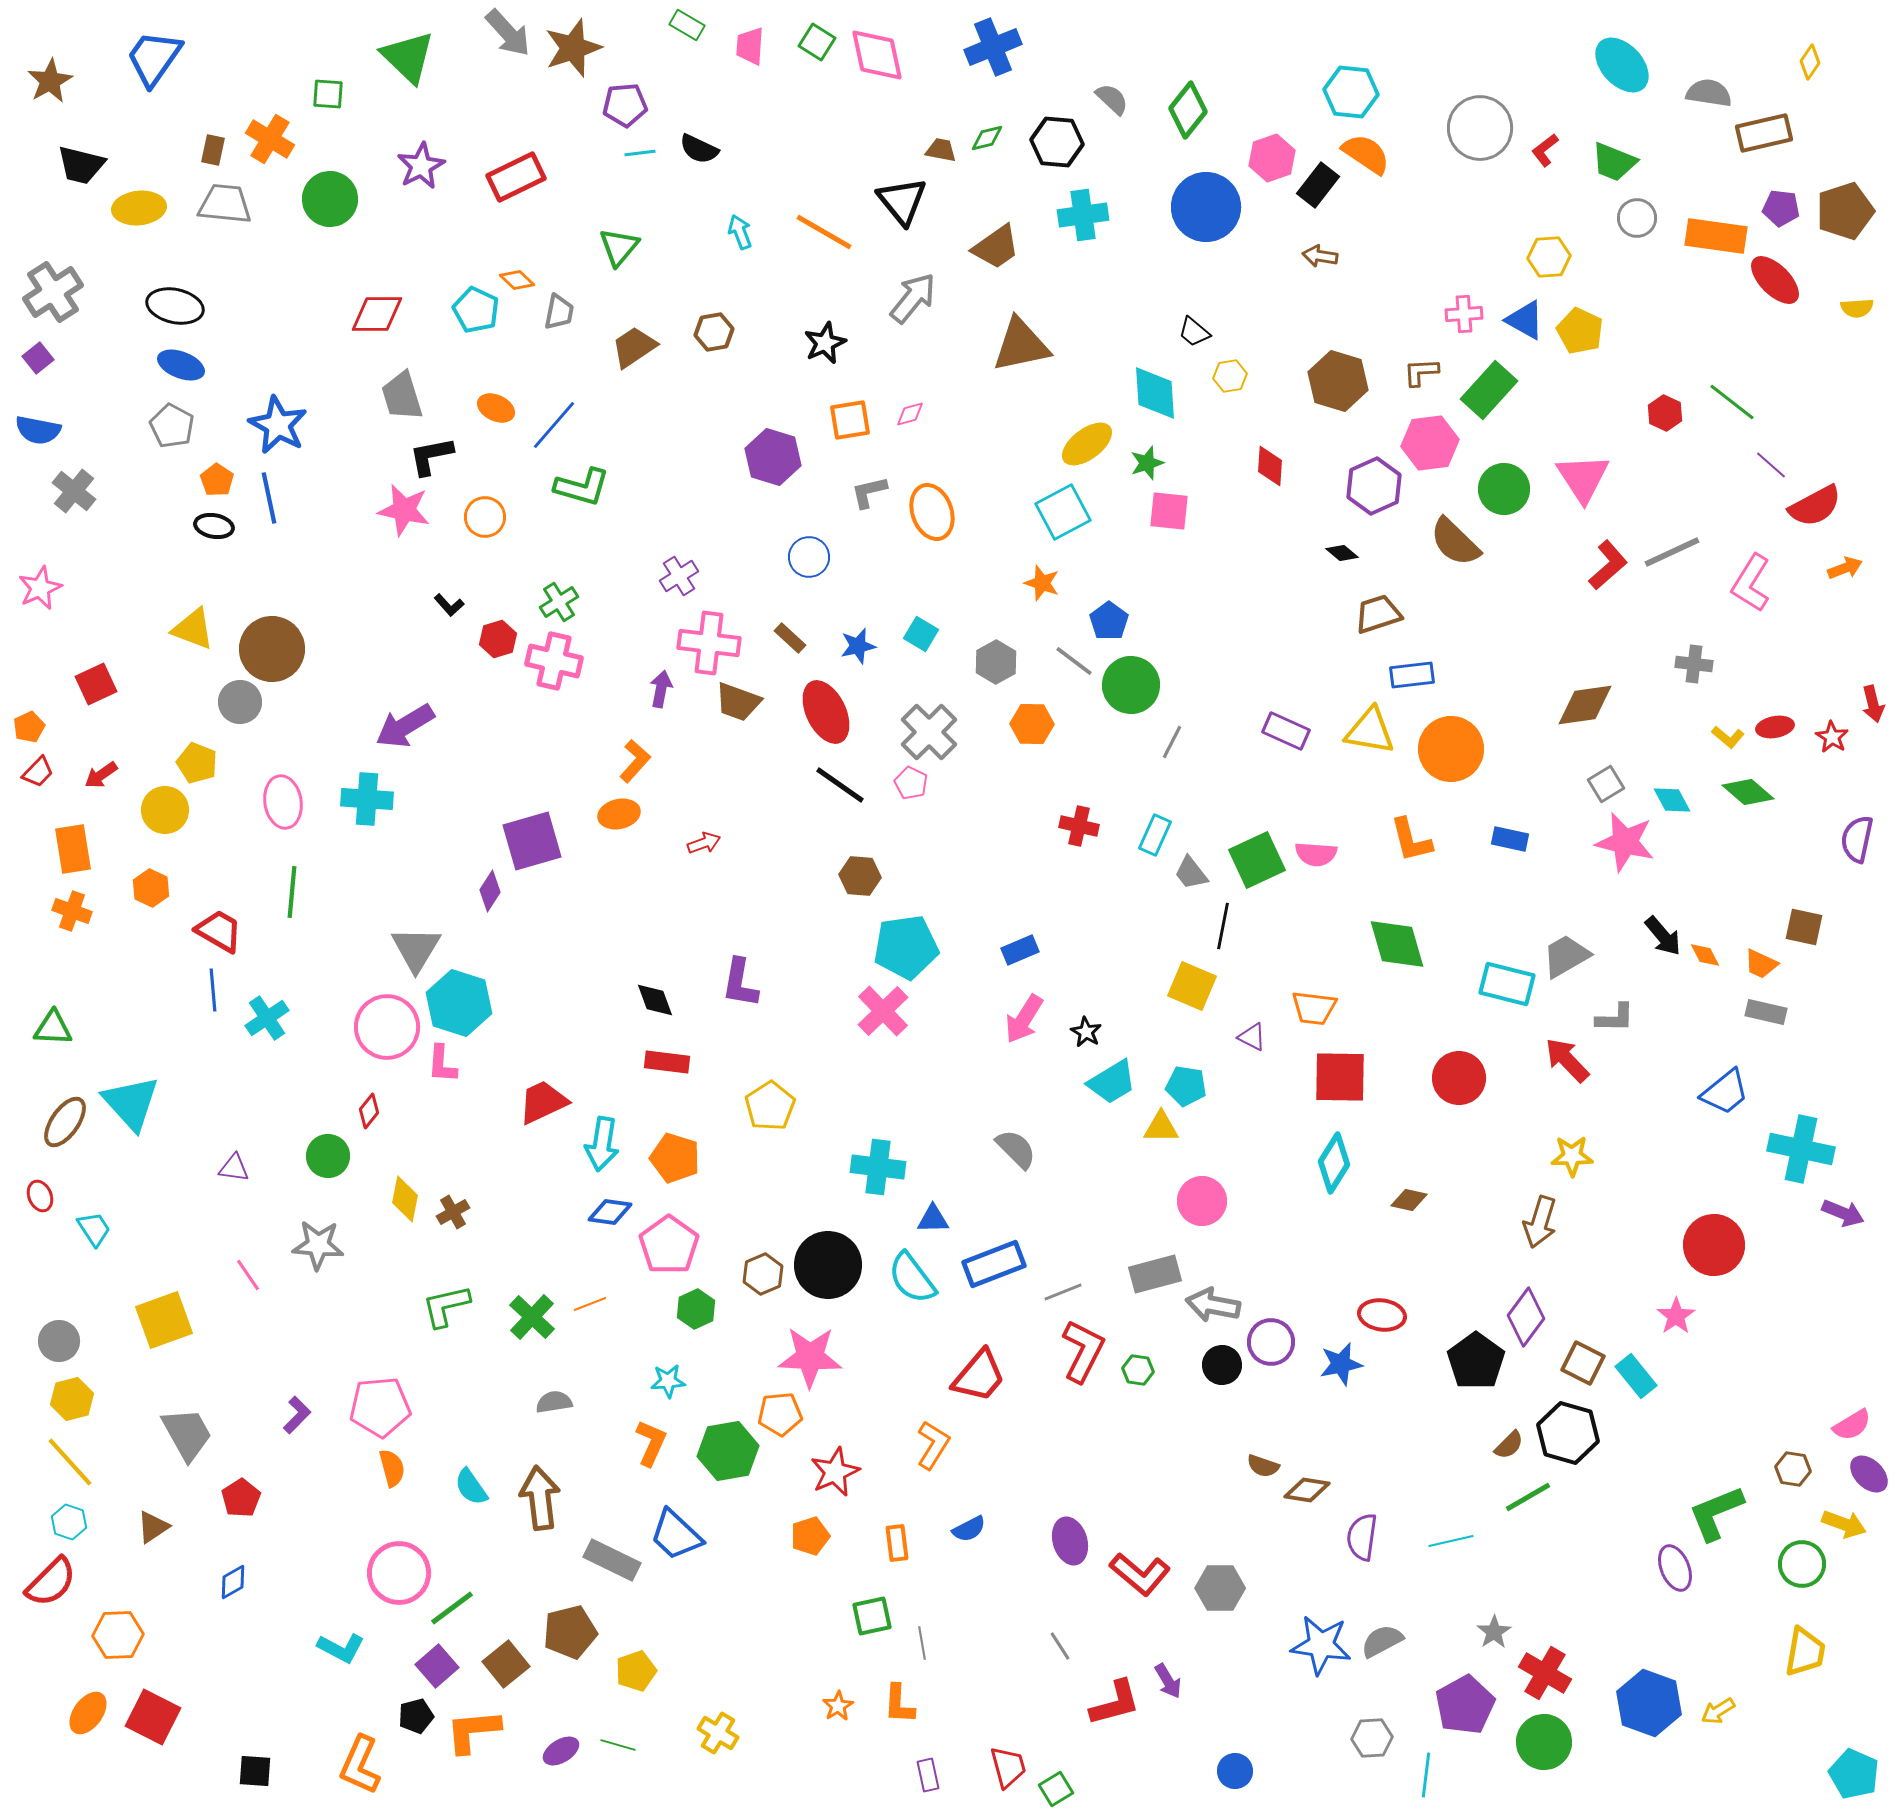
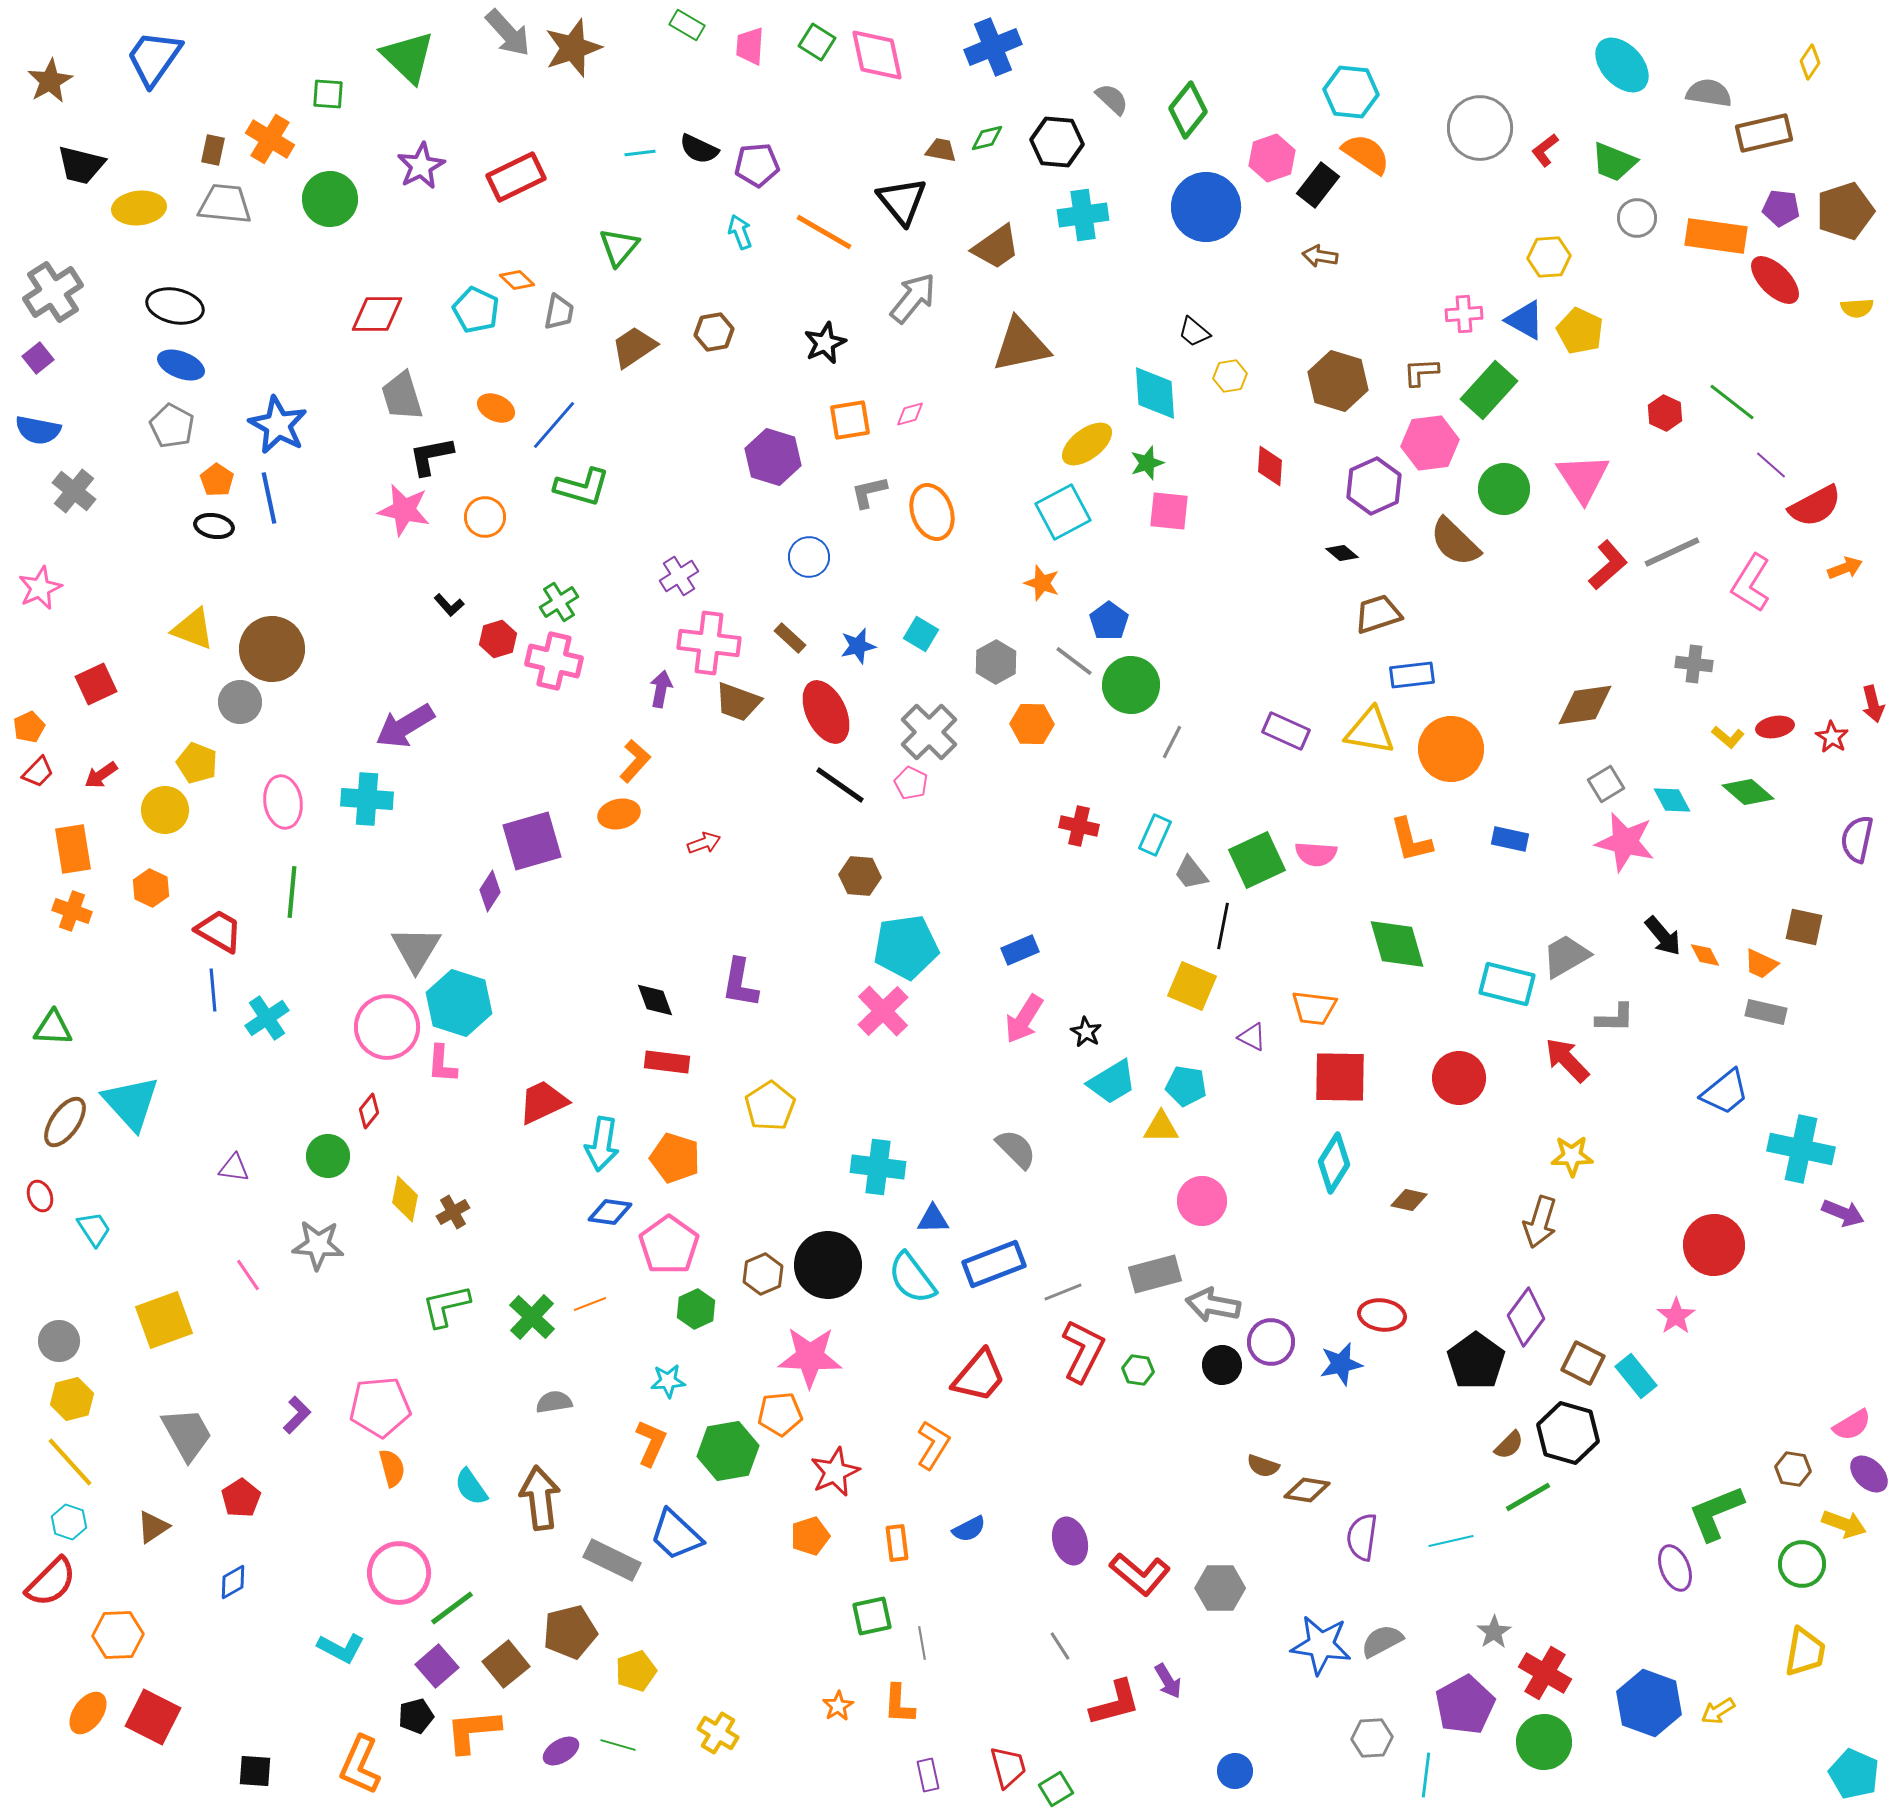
purple pentagon at (625, 105): moved 132 px right, 60 px down
